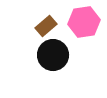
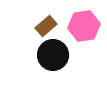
pink hexagon: moved 4 px down
